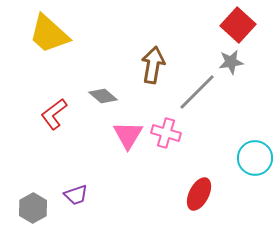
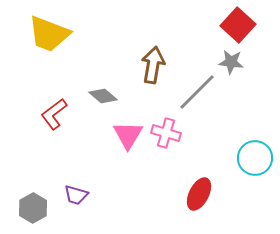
yellow trapezoid: rotated 21 degrees counterclockwise
gray star: rotated 15 degrees clockwise
purple trapezoid: rotated 35 degrees clockwise
